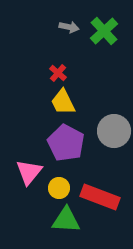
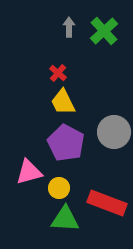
gray arrow: rotated 102 degrees counterclockwise
gray circle: moved 1 px down
pink triangle: rotated 36 degrees clockwise
red rectangle: moved 7 px right, 6 px down
green triangle: moved 1 px left, 1 px up
